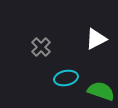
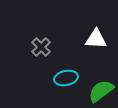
white triangle: rotated 30 degrees clockwise
green semicircle: rotated 56 degrees counterclockwise
